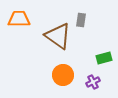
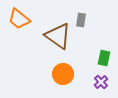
orange trapezoid: rotated 140 degrees counterclockwise
green rectangle: rotated 63 degrees counterclockwise
orange circle: moved 1 px up
purple cross: moved 8 px right; rotated 16 degrees counterclockwise
